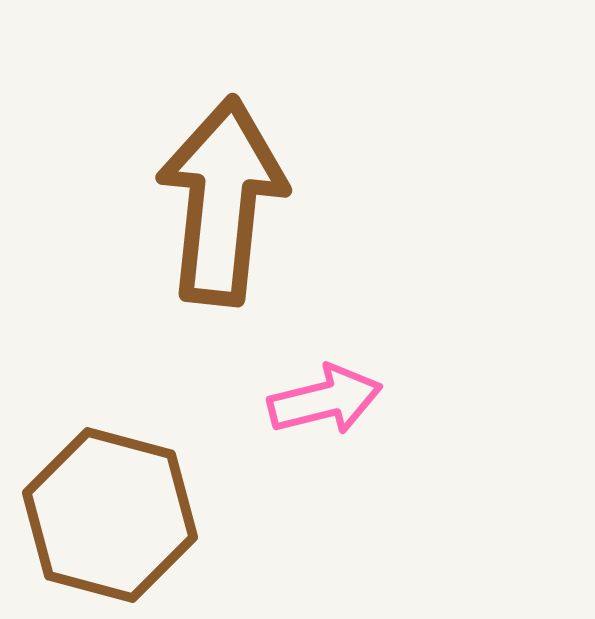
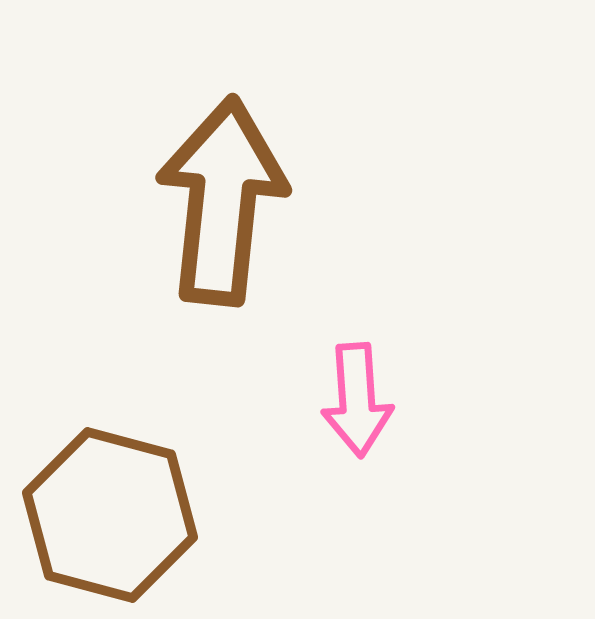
pink arrow: moved 32 px right; rotated 100 degrees clockwise
